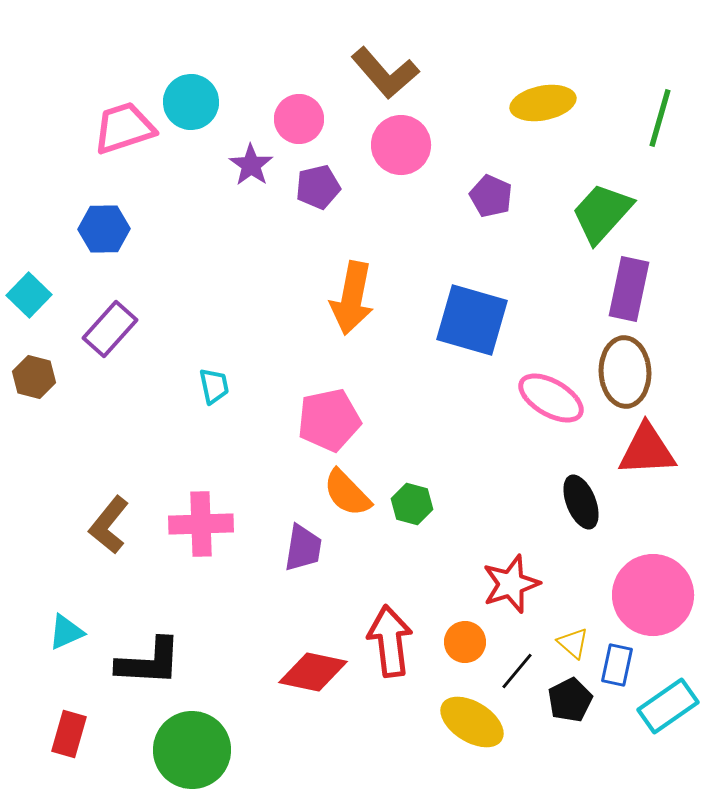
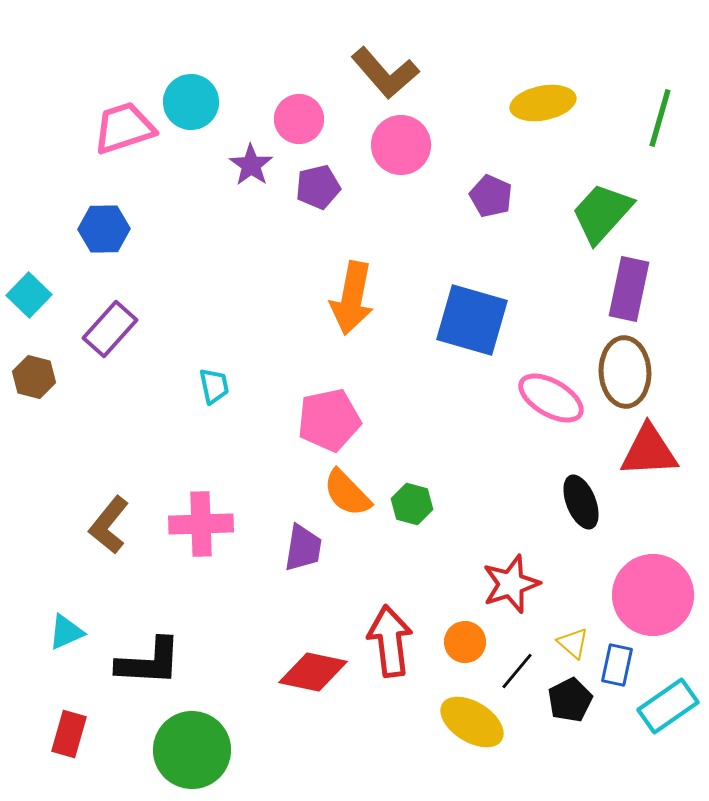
red triangle at (647, 450): moved 2 px right, 1 px down
